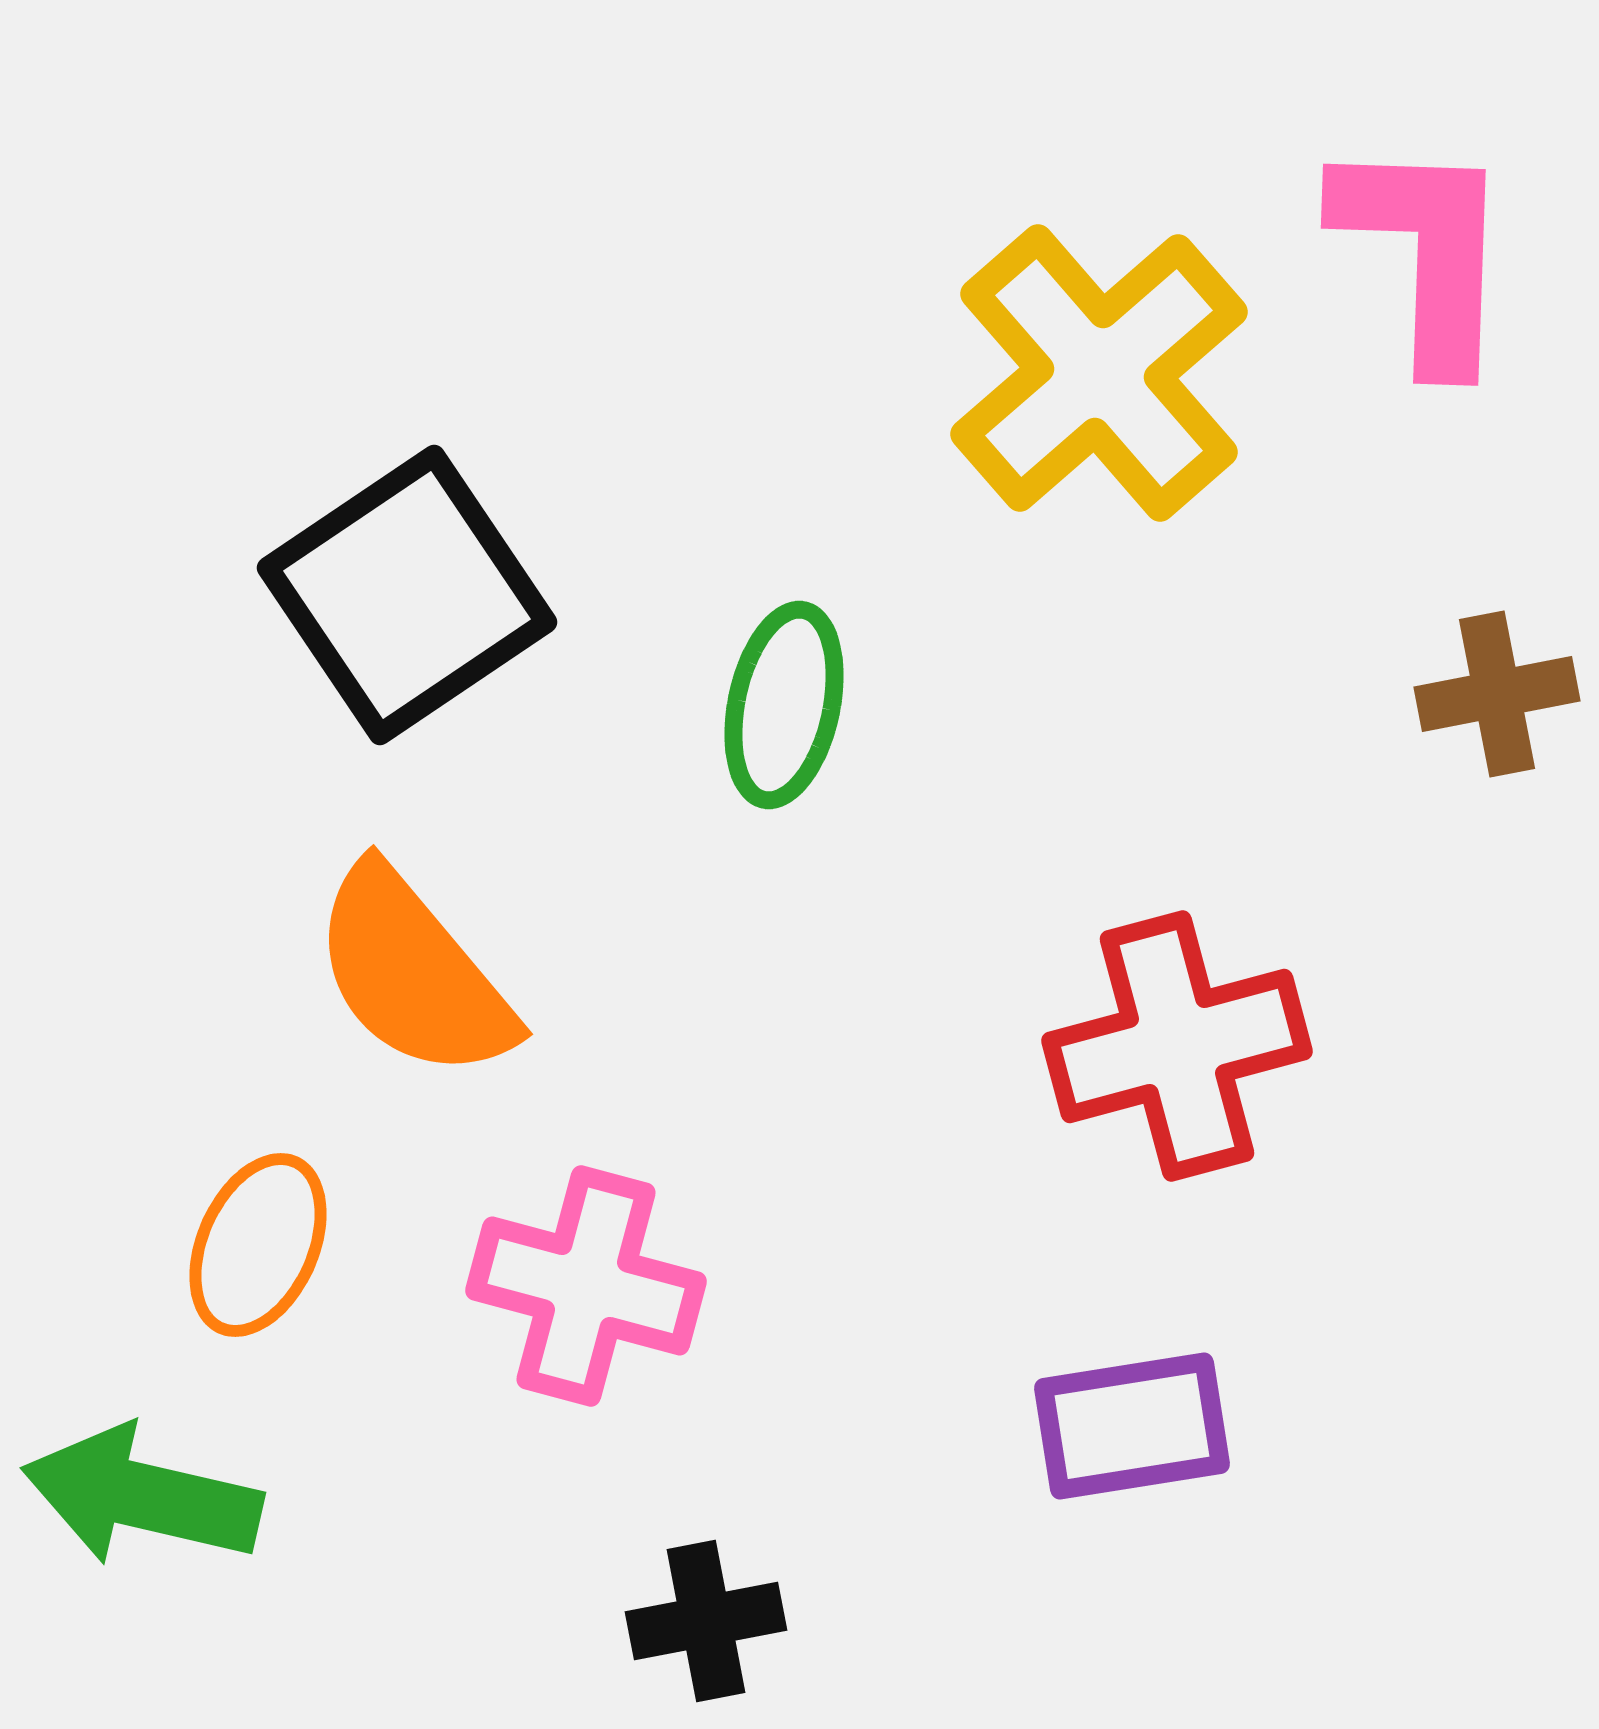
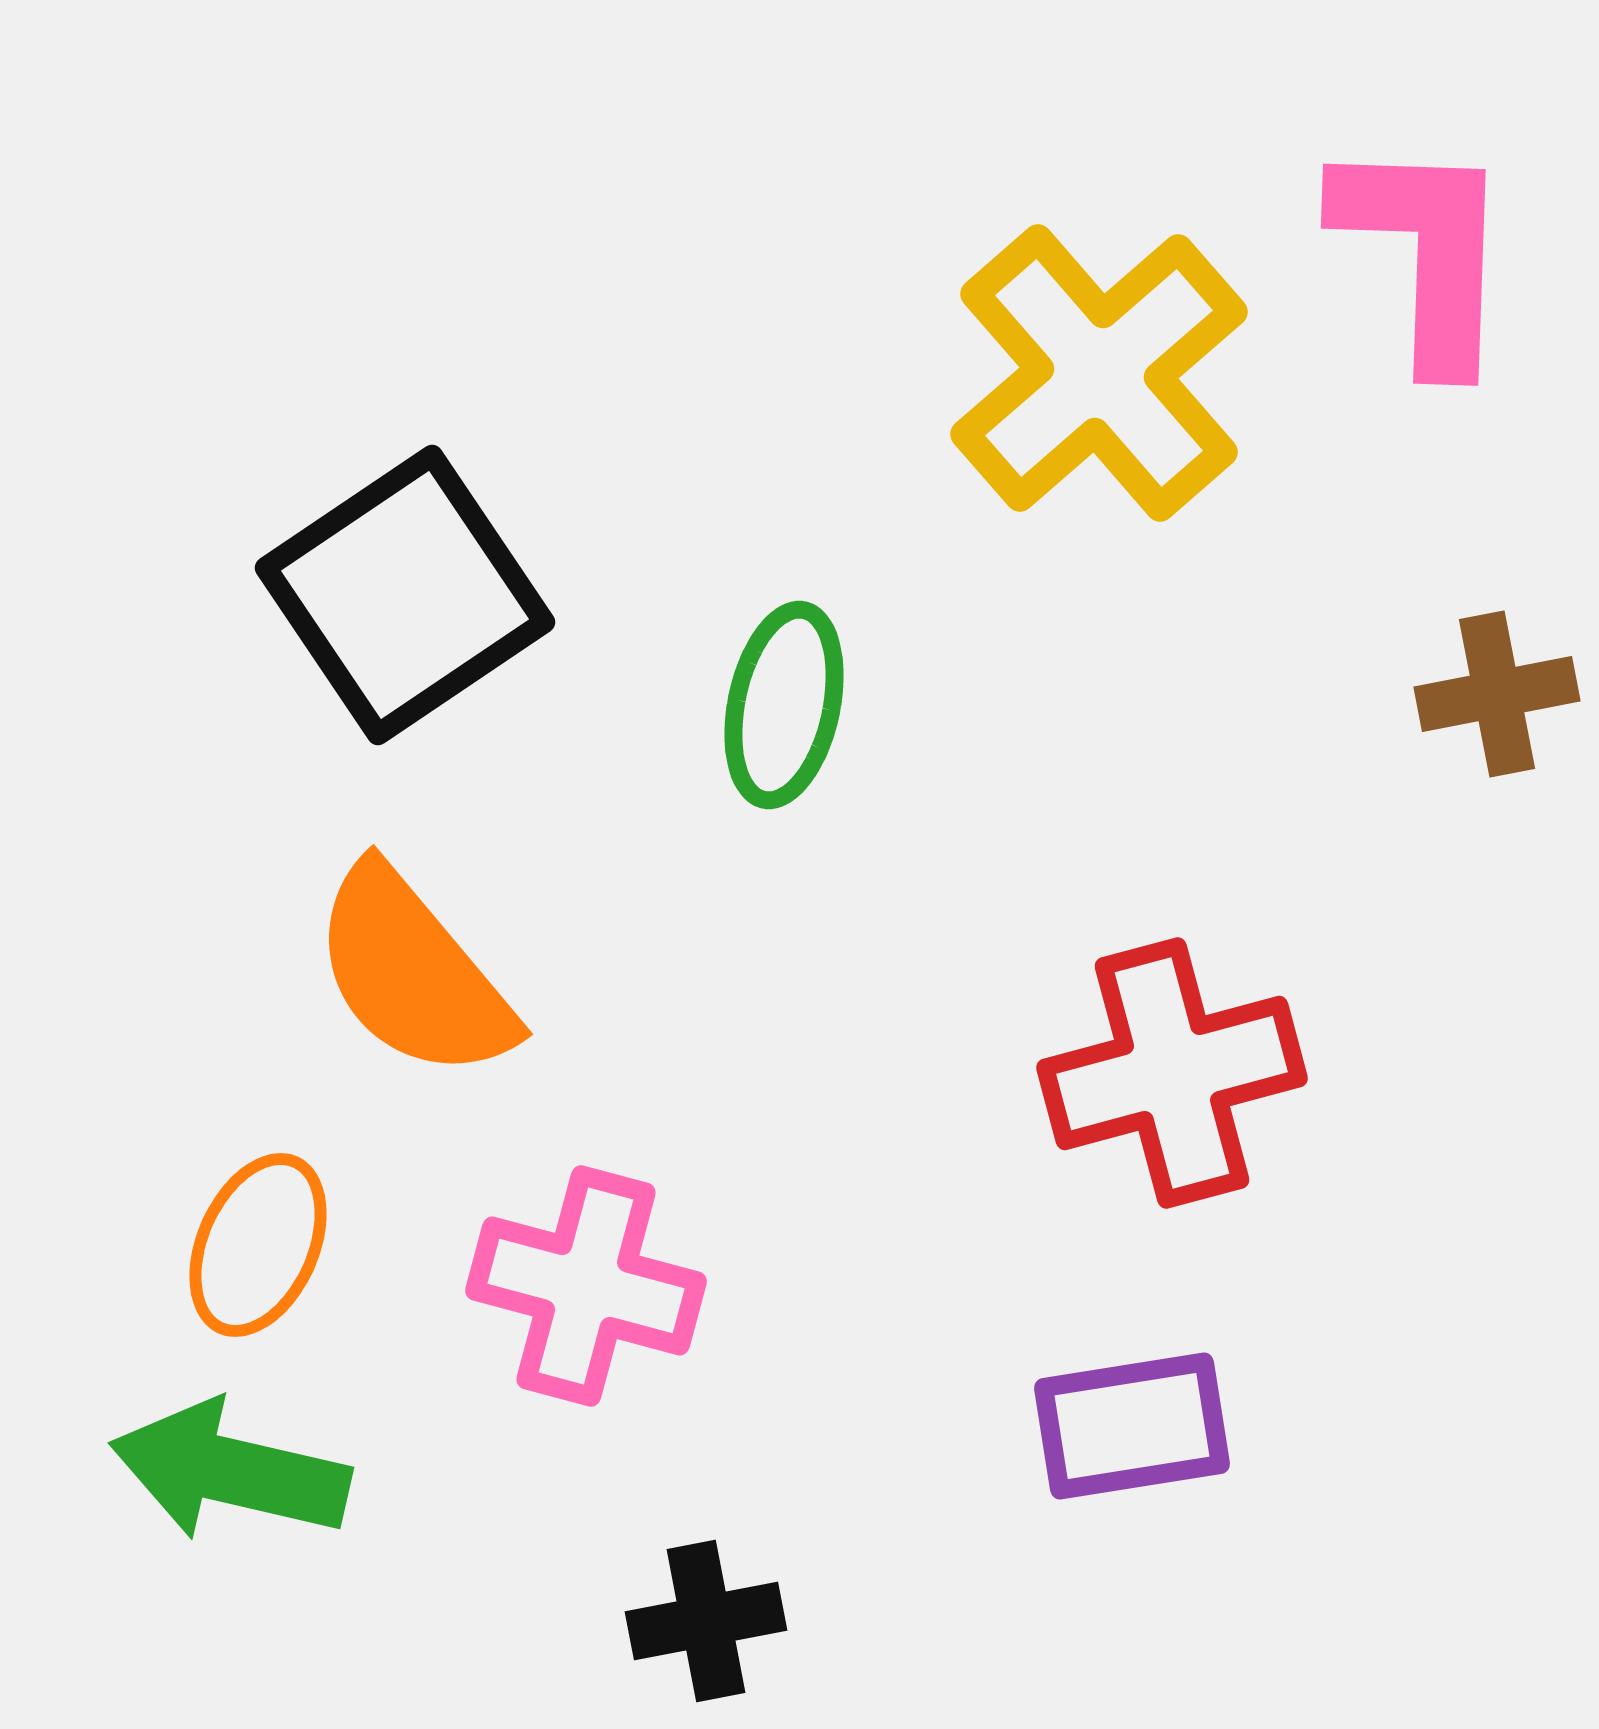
black square: moved 2 px left
red cross: moved 5 px left, 27 px down
green arrow: moved 88 px right, 25 px up
